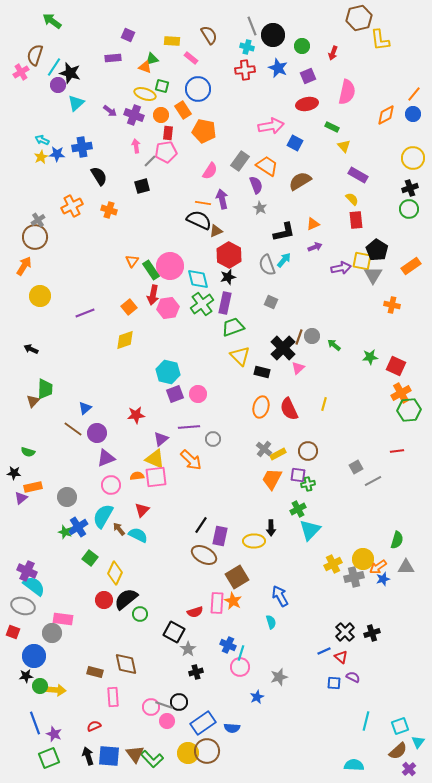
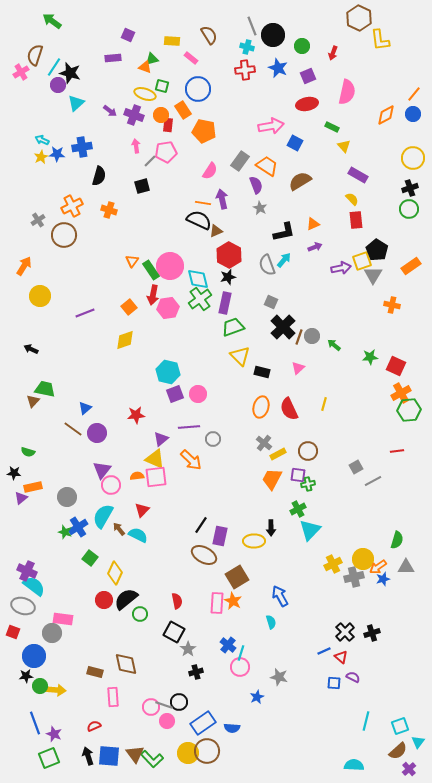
brown hexagon at (359, 18): rotated 20 degrees counterclockwise
red rectangle at (168, 133): moved 8 px up
black semicircle at (99, 176): rotated 48 degrees clockwise
brown circle at (35, 237): moved 29 px right, 2 px up
yellow square at (362, 261): rotated 30 degrees counterclockwise
green cross at (202, 304): moved 2 px left, 5 px up
black cross at (283, 348): moved 21 px up
green trapezoid at (45, 389): rotated 80 degrees counterclockwise
gray cross at (264, 449): moved 6 px up
purple triangle at (106, 458): moved 4 px left, 12 px down; rotated 30 degrees counterclockwise
red semicircle at (195, 612): moved 18 px left, 11 px up; rotated 84 degrees counterclockwise
blue cross at (228, 645): rotated 14 degrees clockwise
gray star at (279, 677): rotated 30 degrees clockwise
